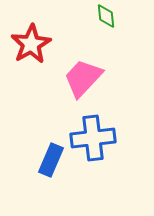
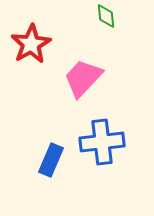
blue cross: moved 9 px right, 4 px down
